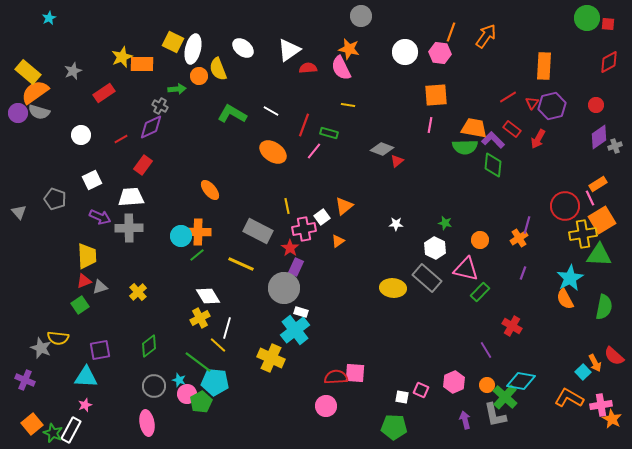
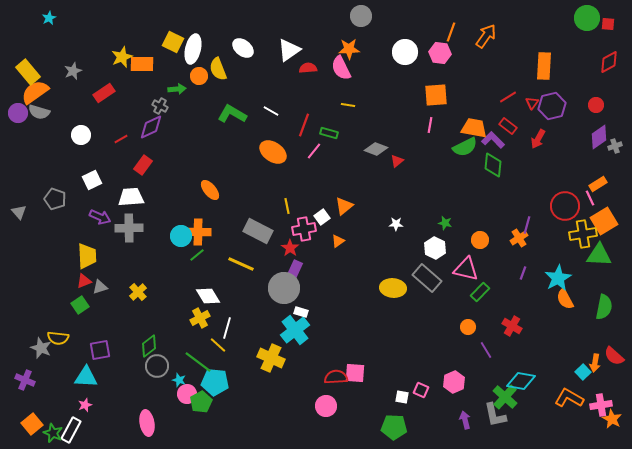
orange star at (349, 49): rotated 15 degrees counterclockwise
yellow rectangle at (28, 72): rotated 10 degrees clockwise
red rectangle at (512, 129): moved 4 px left, 3 px up
green semicircle at (465, 147): rotated 25 degrees counterclockwise
gray diamond at (382, 149): moved 6 px left
orange square at (602, 220): moved 2 px right, 1 px down
purple rectangle at (296, 267): moved 1 px left, 2 px down
cyan star at (570, 278): moved 12 px left
orange arrow at (595, 363): rotated 36 degrees clockwise
orange circle at (487, 385): moved 19 px left, 58 px up
gray circle at (154, 386): moved 3 px right, 20 px up
